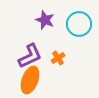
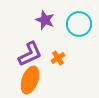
purple L-shape: moved 2 px up
